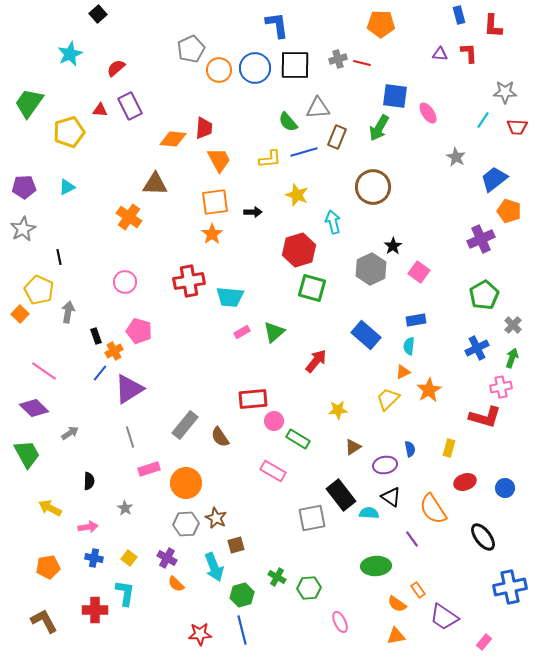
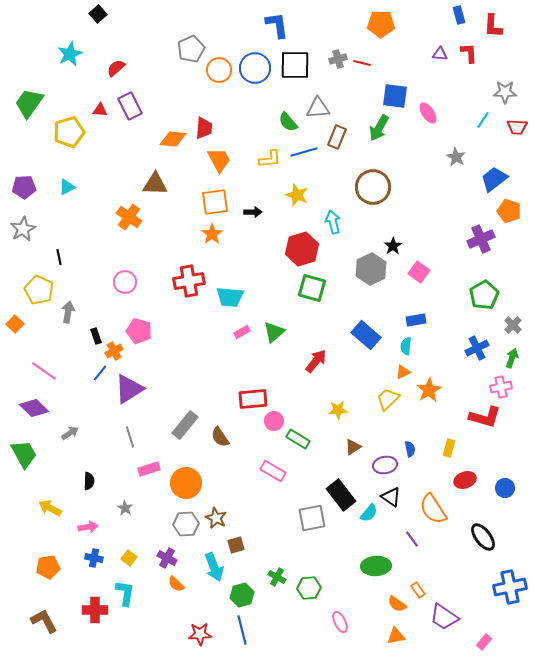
red hexagon at (299, 250): moved 3 px right, 1 px up
orange square at (20, 314): moved 5 px left, 10 px down
cyan semicircle at (409, 346): moved 3 px left
green trapezoid at (27, 454): moved 3 px left
red ellipse at (465, 482): moved 2 px up
cyan semicircle at (369, 513): rotated 126 degrees clockwise
